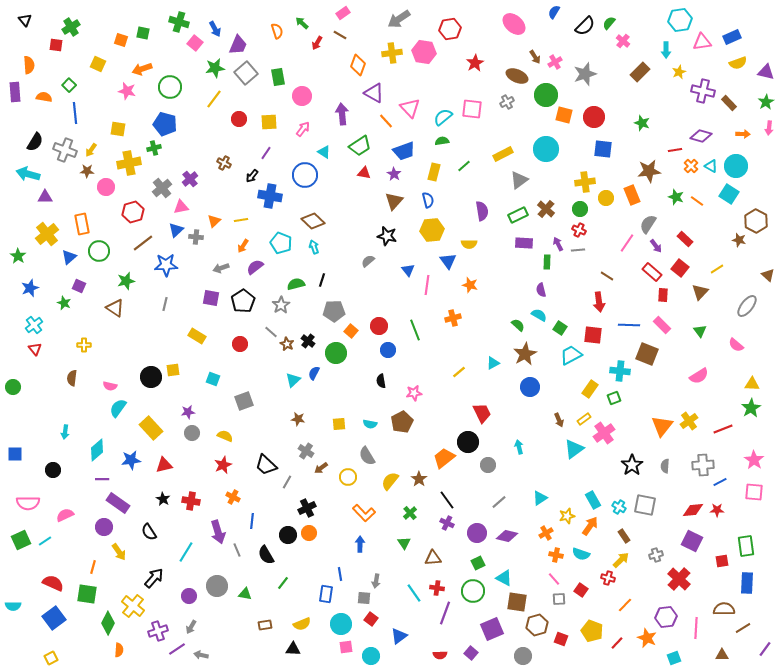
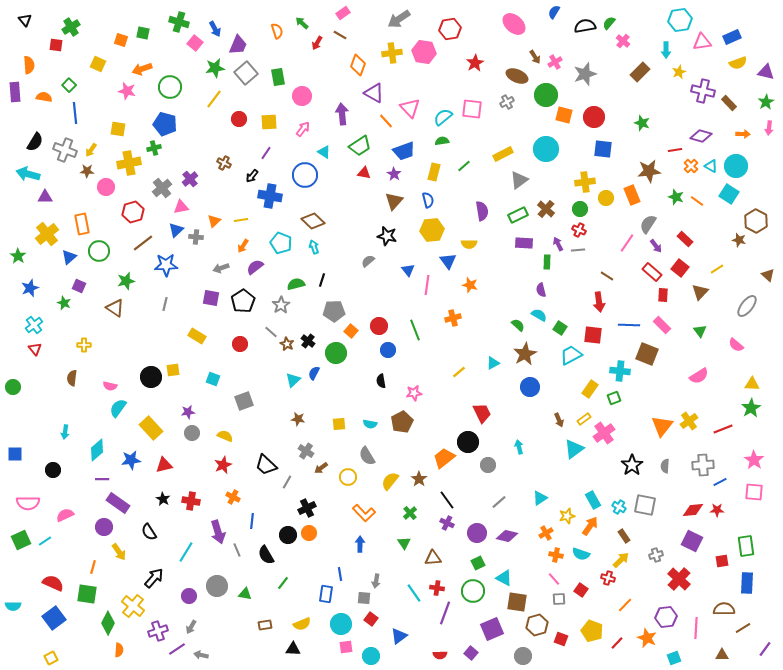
black semicircle at (585, 26): rotated 145 degrees counterclockwise
